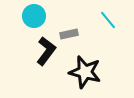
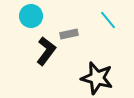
cyan circle: moved 3 px left
black star: moved 12 px right, 6 px down
